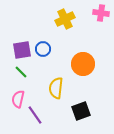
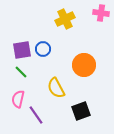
orange circle: moved 1 px right, 1 px down
yellow semicircle: rotated 35 degrees counterclockwise
purple line: moved 1 px right
